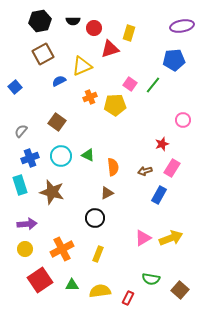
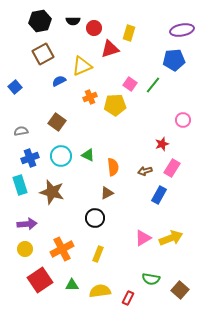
purple ellipse at (182, 26): moved 4 px down
gray semicircle at (21, 131): rotated 40 degrees clockwise
